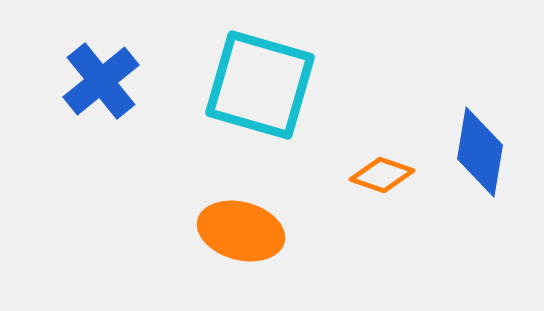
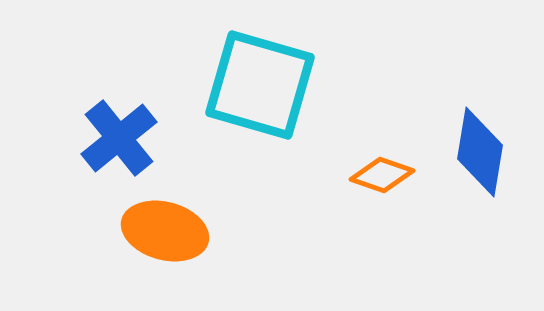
blue cross: moved 18 px right, 57 px down
orange ellipse: moved 76 px left
